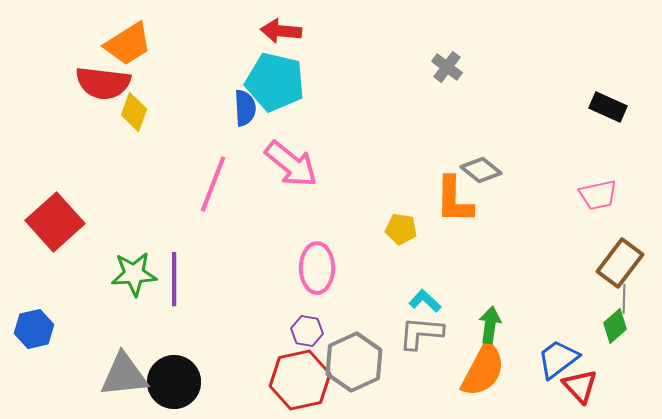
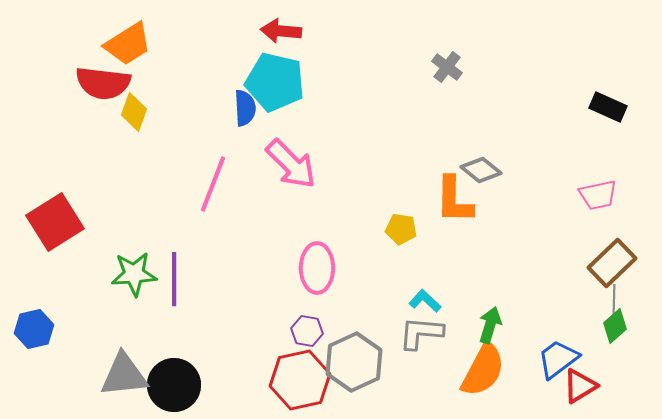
pink arrow: rotated 6 degrees clockwise
red square: rotated 10 degrees clockwise
brown rectangle: moved 8 px left; rotated 9 degrees clockwise
gray line: moved 10 px left
green arrow: rotated 9 degrees clockwise
black circle: moved 3 px down
red triangle: rotated 42 degrees clockwise
